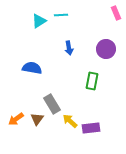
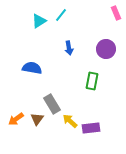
cyan line: rotated 48 degrees counterclockwise
